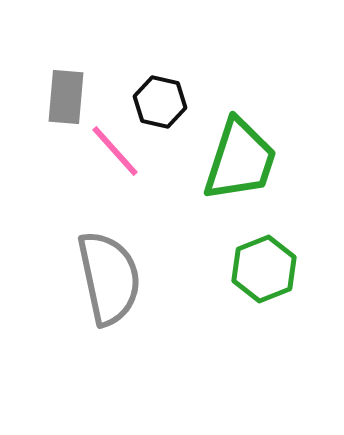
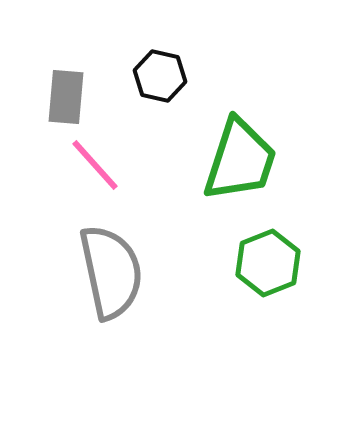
black hexagon: moved 26 px up
pink line: moved 20 px left, 14 px down
green hexagon: moved 4 px right, 6 px up
gray semicircle: moved 2 px right, 6 px up
